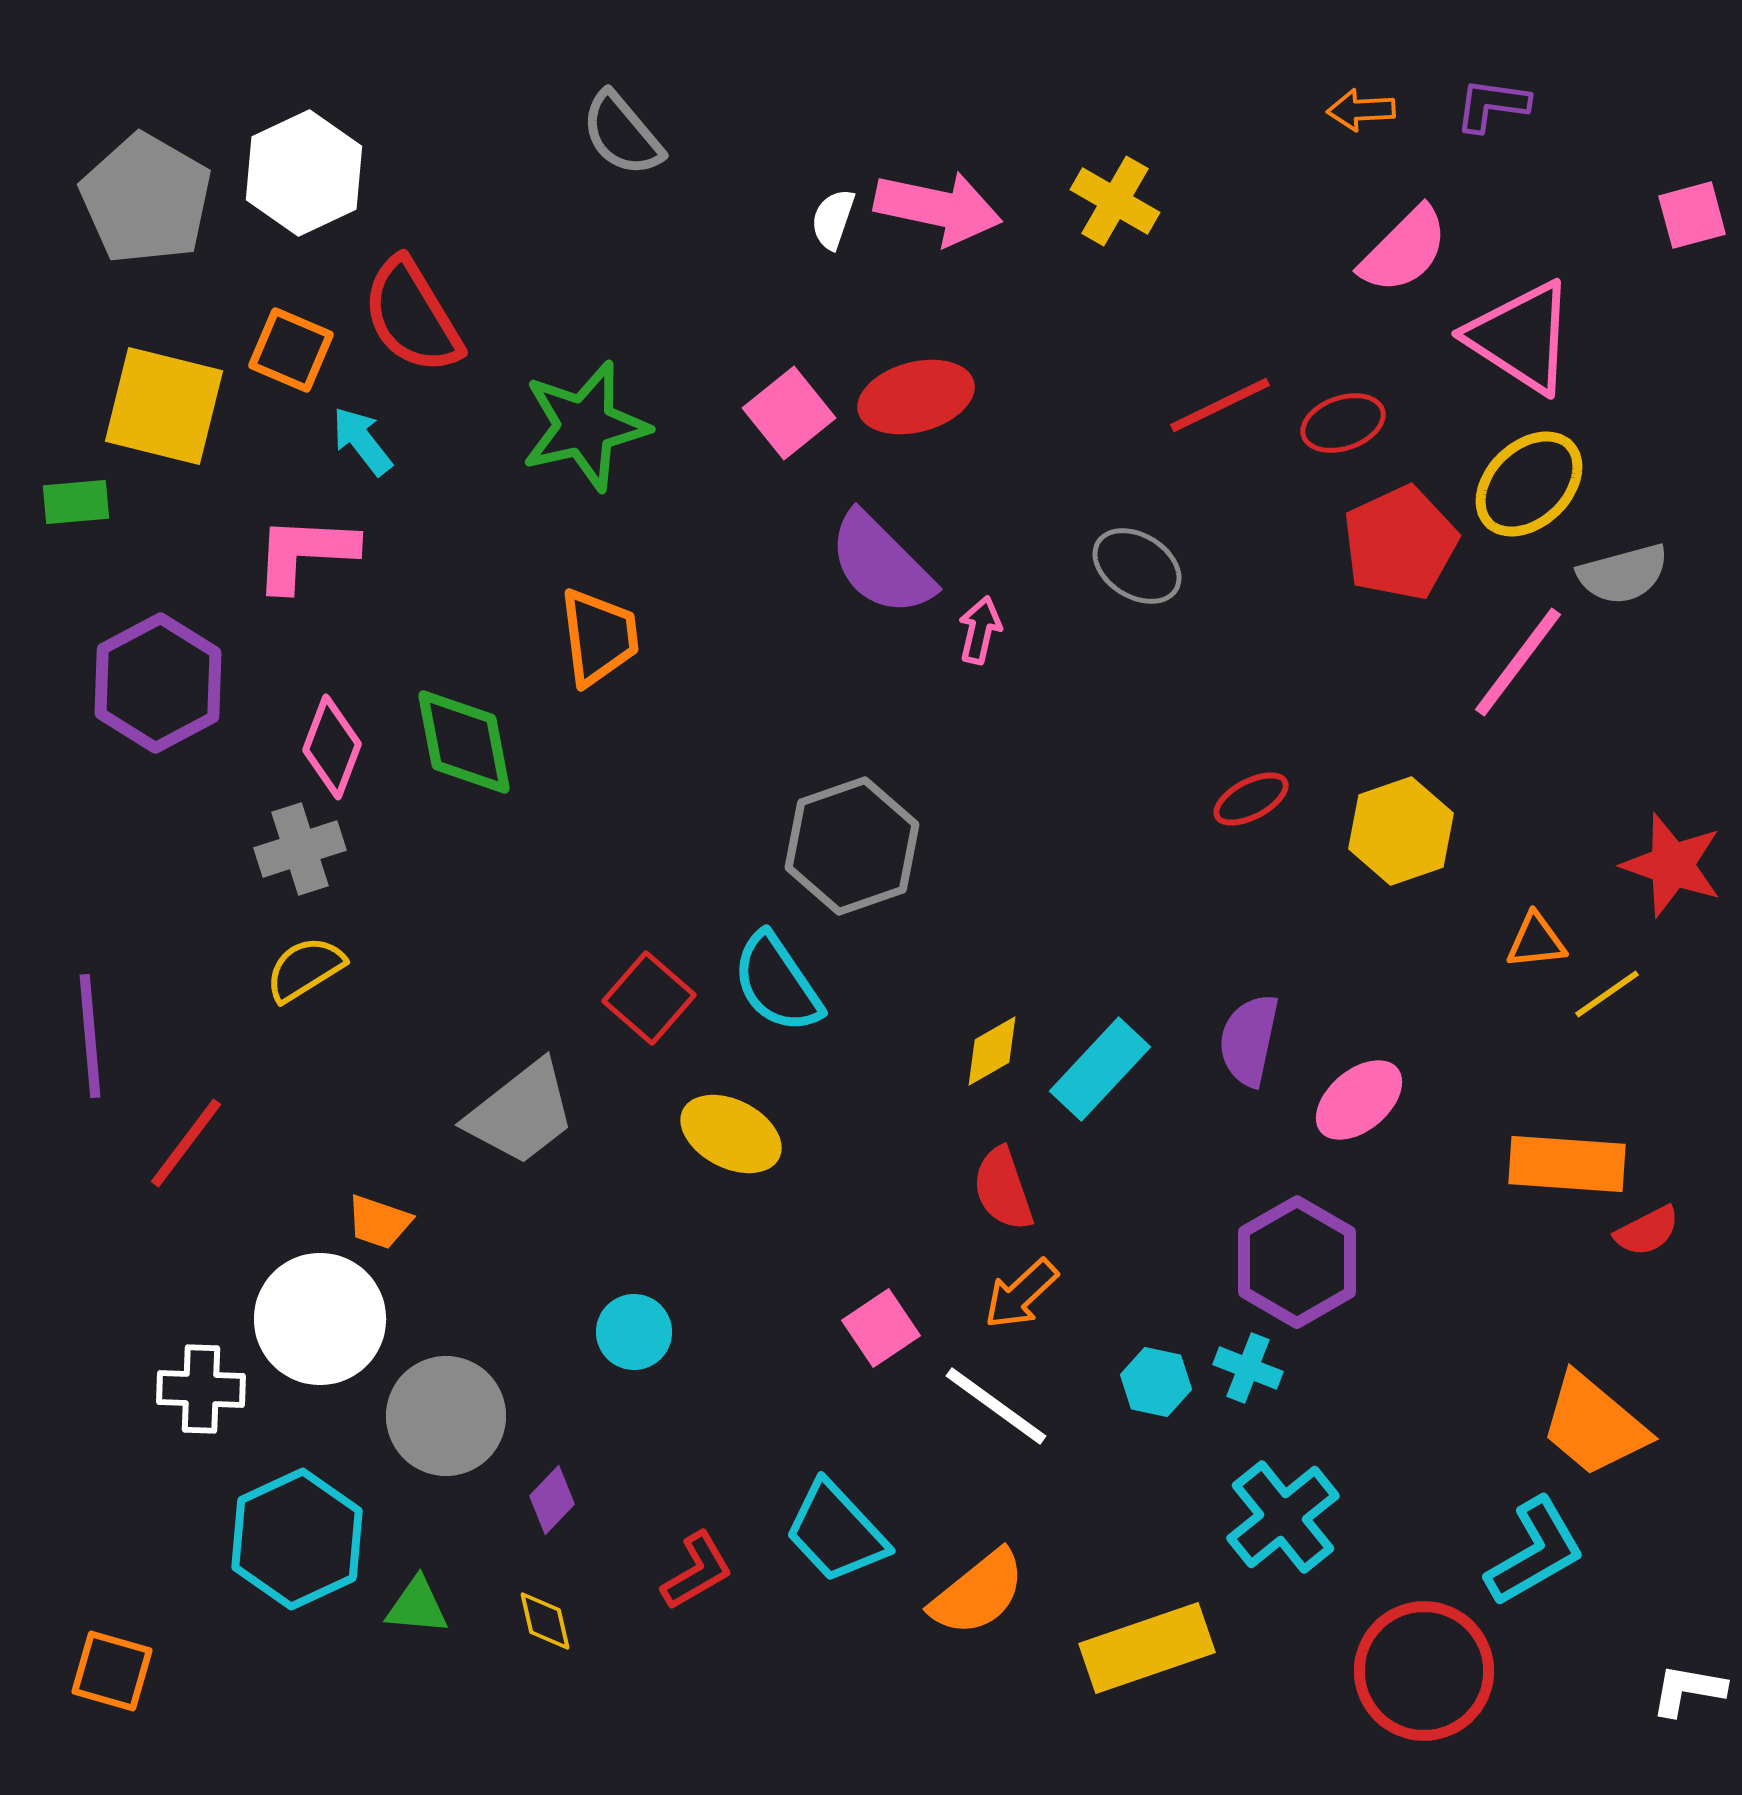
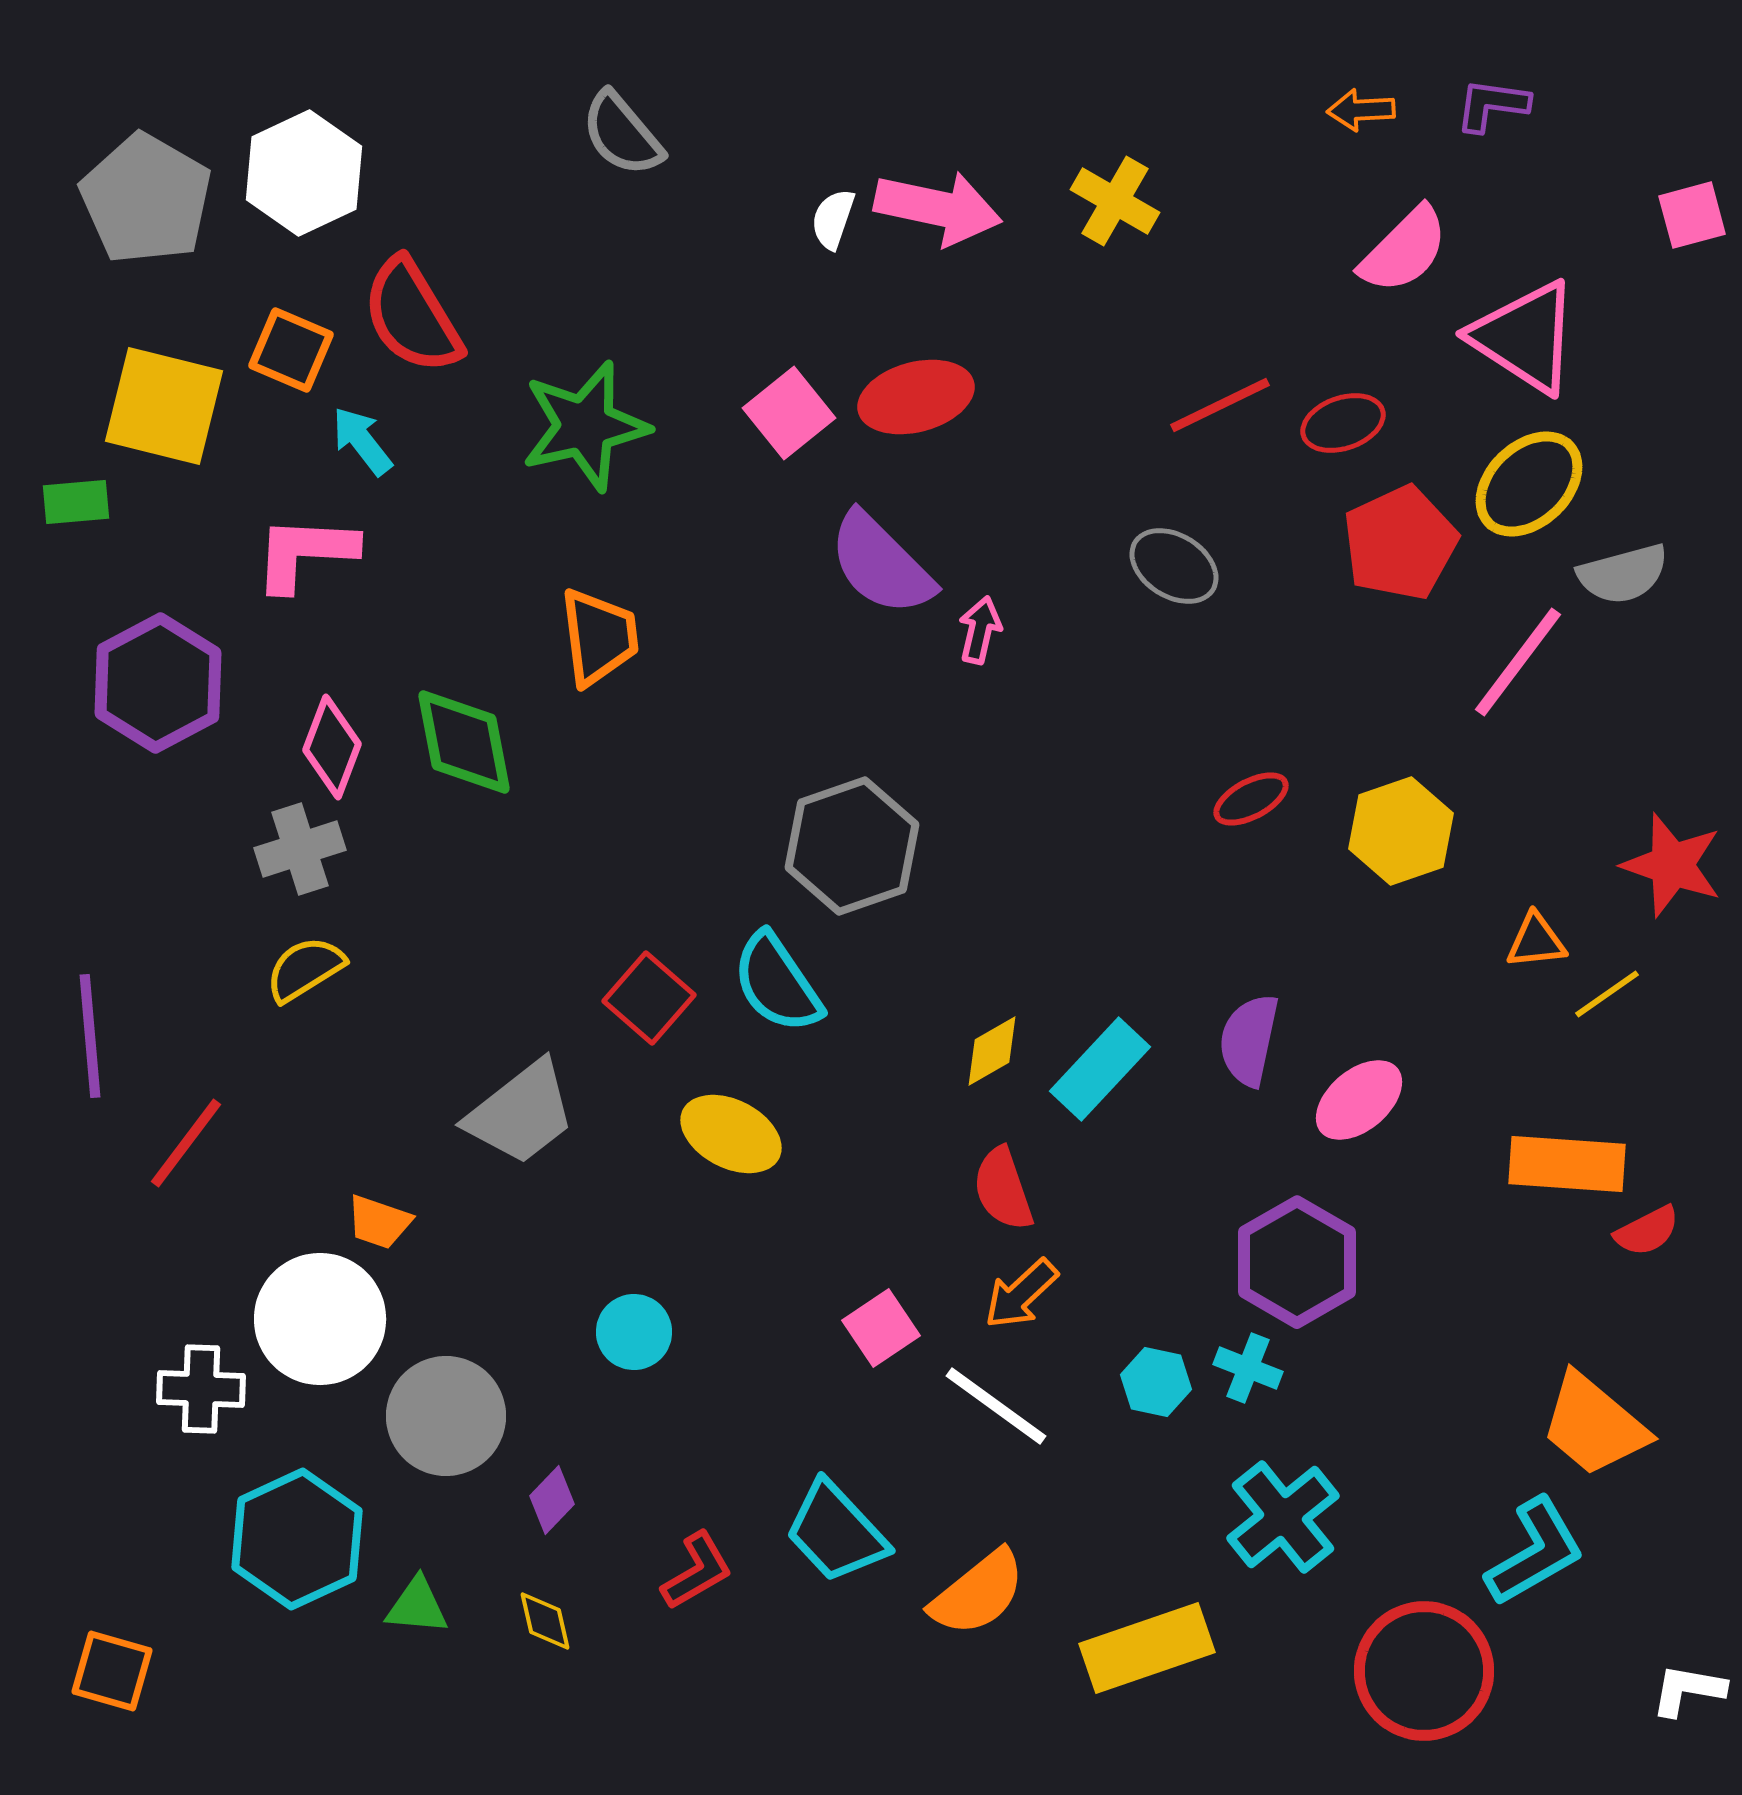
pink triangle at (1521, 337): moved 4 px right
gray ellipse at (1137, 566): moved 37 px right
